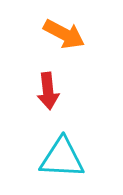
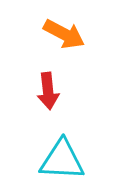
cyan triangle: moved 2 px down
